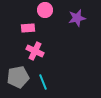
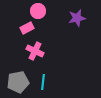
pink circle: moved 7 px left, 1 px down
pink rectangle: moved 1 px left; rotated 24 degrees counterclockwise
gray pentagon: moved 5 px down
cyan line: rotated 28 degrees clockwise
